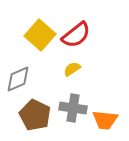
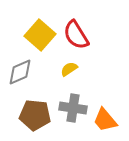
red semicircle: rotated 96 degrees clockwise
yellow semicircle: moved 3 px left
gray diamond: moved 2 px right, 7 px up
brown pentagon: rotated 20 degrees counterclockwise
orange trapezoid: rotated 44 degrees clockwise
